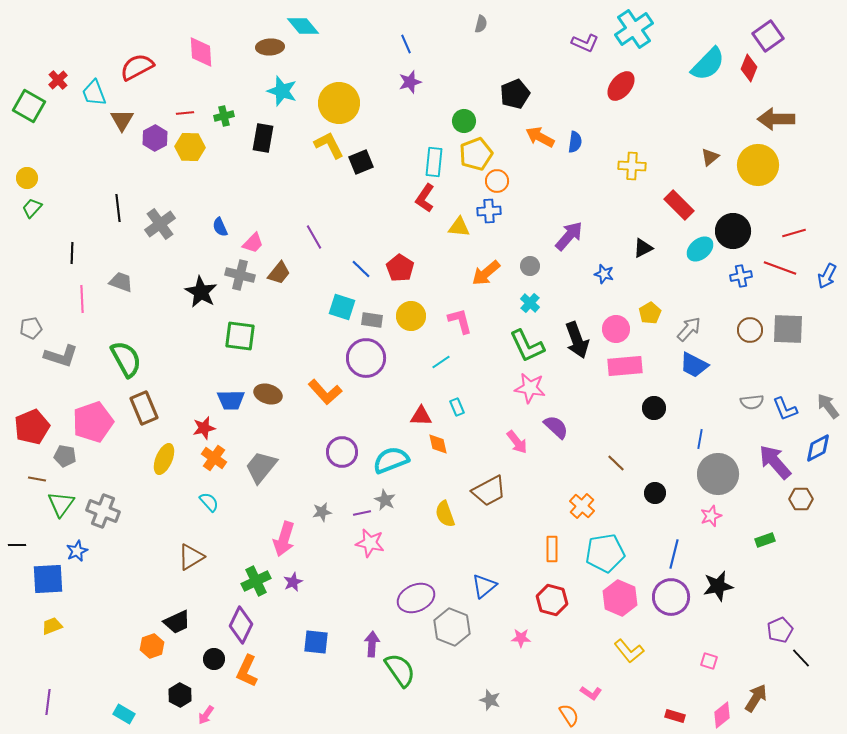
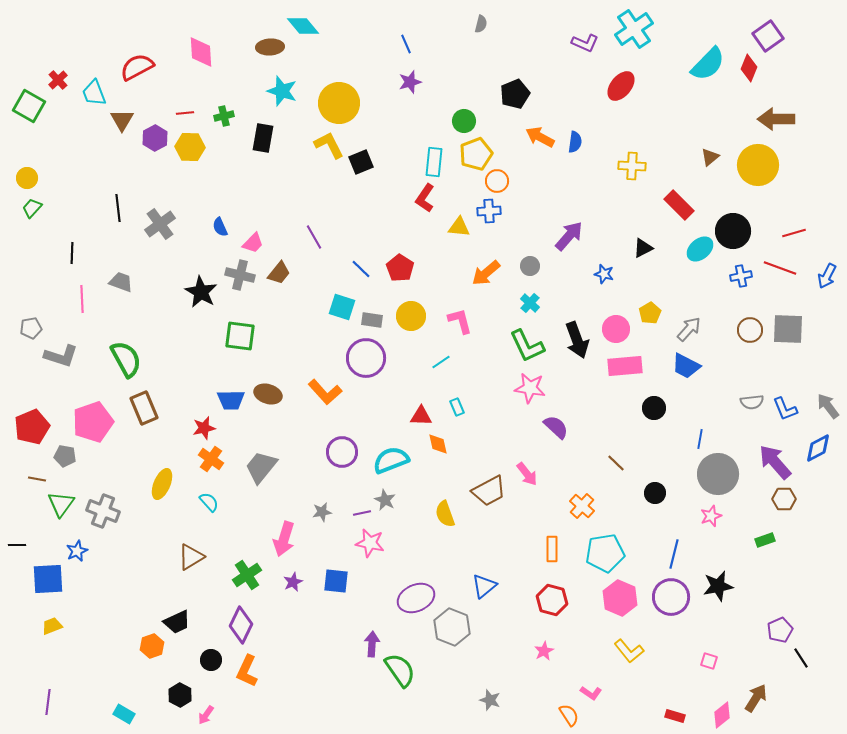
blue trapezoid at (694, 365): moved 8 px left, 1 px down
pink arrow at (517, 442): moved 10 px right, 32 px down
orange cross at (214, 458): moved 3 px left, 1 px down
yellow ellipse at (164, 459): moved 2 px left, 25 px down
brown hexagon at (801, 499): moved 17 px left
green cross at (256, 581): moved 9 px left, 6 px up; rotated 8 degrees counterclockwise
pink star at (521, 638): moved 23 px right, 13 px down; rotated 30 degrees counterclockwise
blue square at (316, 642): moved 20 px right, 61 px up
black line at (801, 658): rotated 10 degrees clockwise
black circle at (214, 659): moved 3 px left, 1 px down
